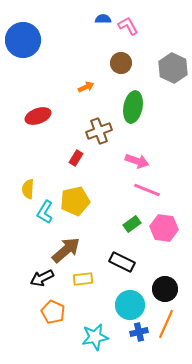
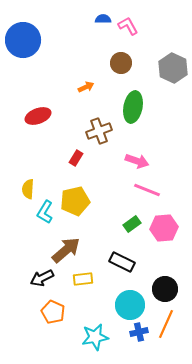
pink hexagon: rotated 12 degrees counterclockwise
